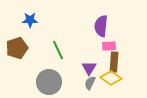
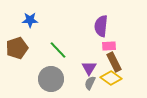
green line: rotated 18 degrees counterclockwise
brown rectangle: rotated 30 degrees counterclockwise
gray circle: moved 2 px right, 3 px up
